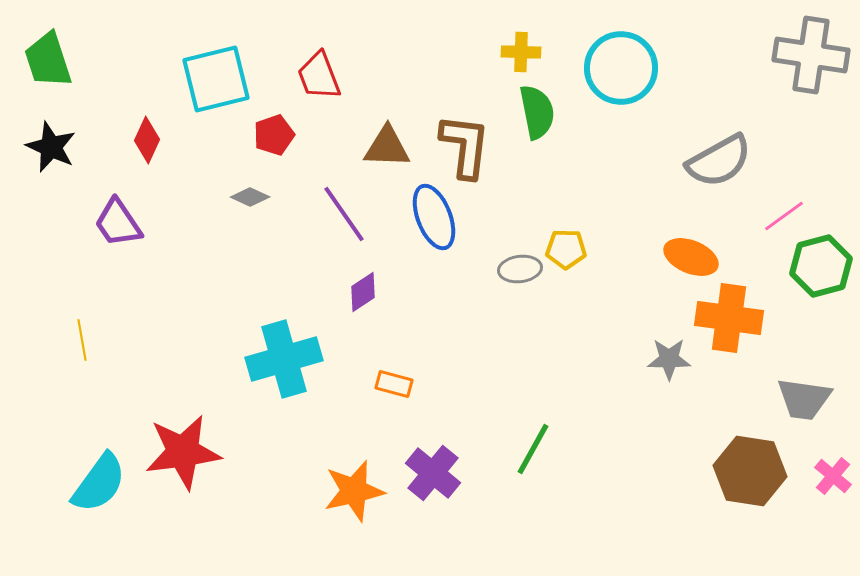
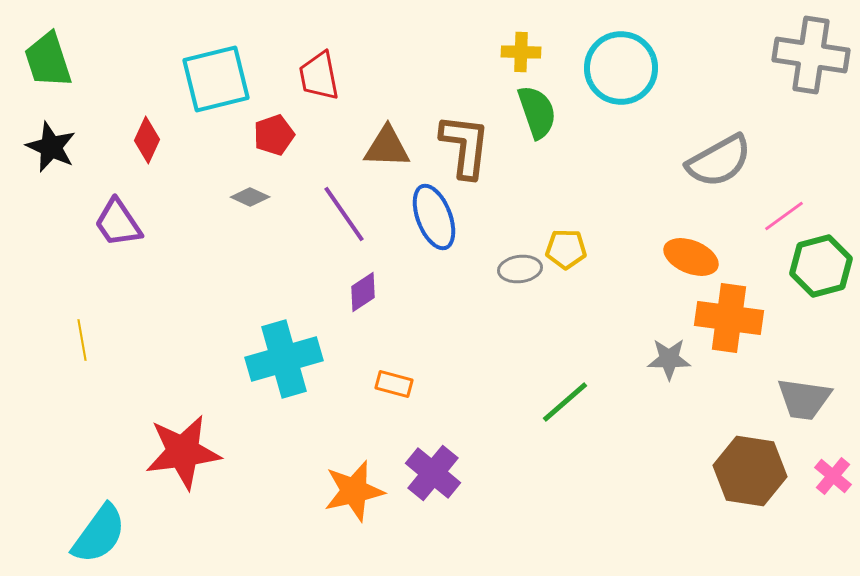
red trapezoid: rotated 10 degrees clockwise
green semicircle: rotated 8 degrees counterclockwise
green line: moved 32 px right, 47 px up; rotated 20 degrees clockwise
cyan semicircle: moved 51 px down
